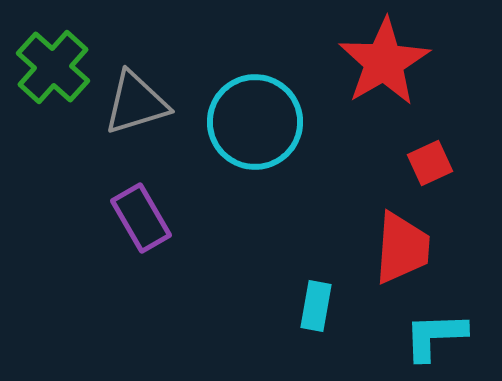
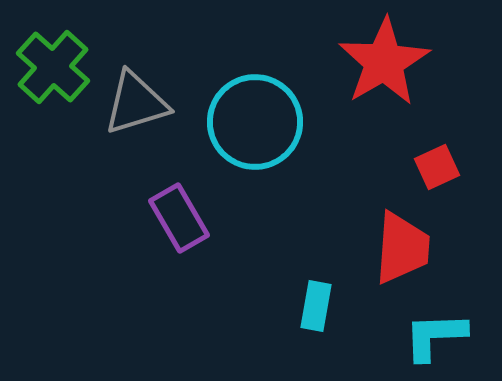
red square: moved 7 px right, 4 px down
purple rectangle: moved 38 px right
